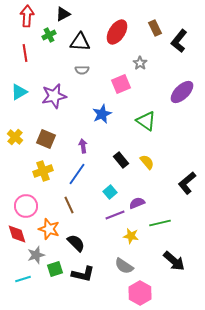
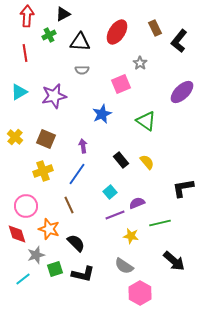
black L-shape at (187, 183): moved 4 px left, 5 px down; rotated 30 degrees clockwise
cyan line at (23, 279): rotated 21 degrees counterclockwise
